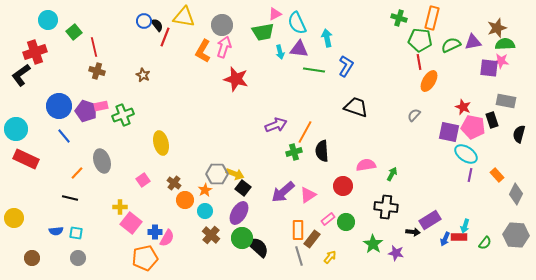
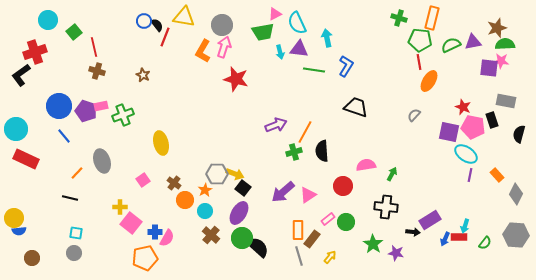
blue semicircle at (56, 231): moved 37 px left
gray circle at (78, 258): moved 4 px left, 5 px up
